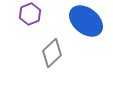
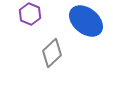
purple hexagon: rotated 15 degrees counterclockwise
